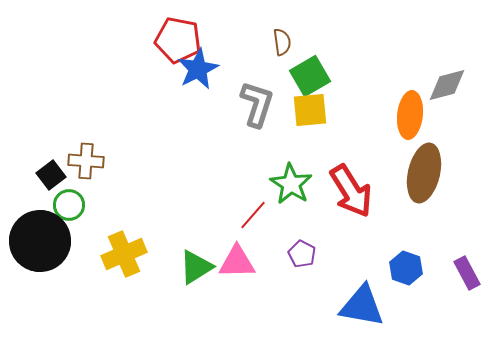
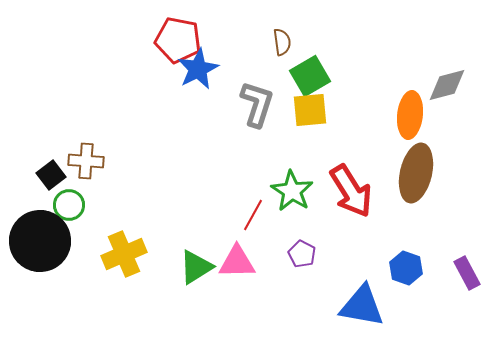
brown ellipse: moved 8 px left
green star: moved 1 px right, 7 px down
red line: rotated 12 degrees counterclockwise
